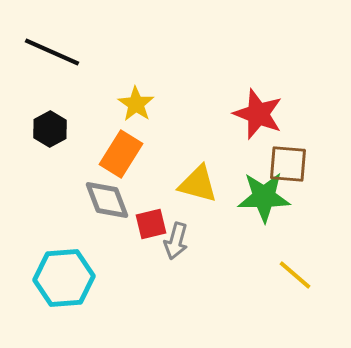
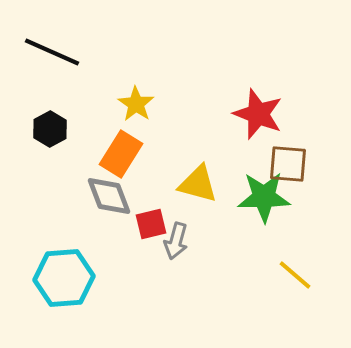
gray diamond: moved 2 px right, 4 px up
